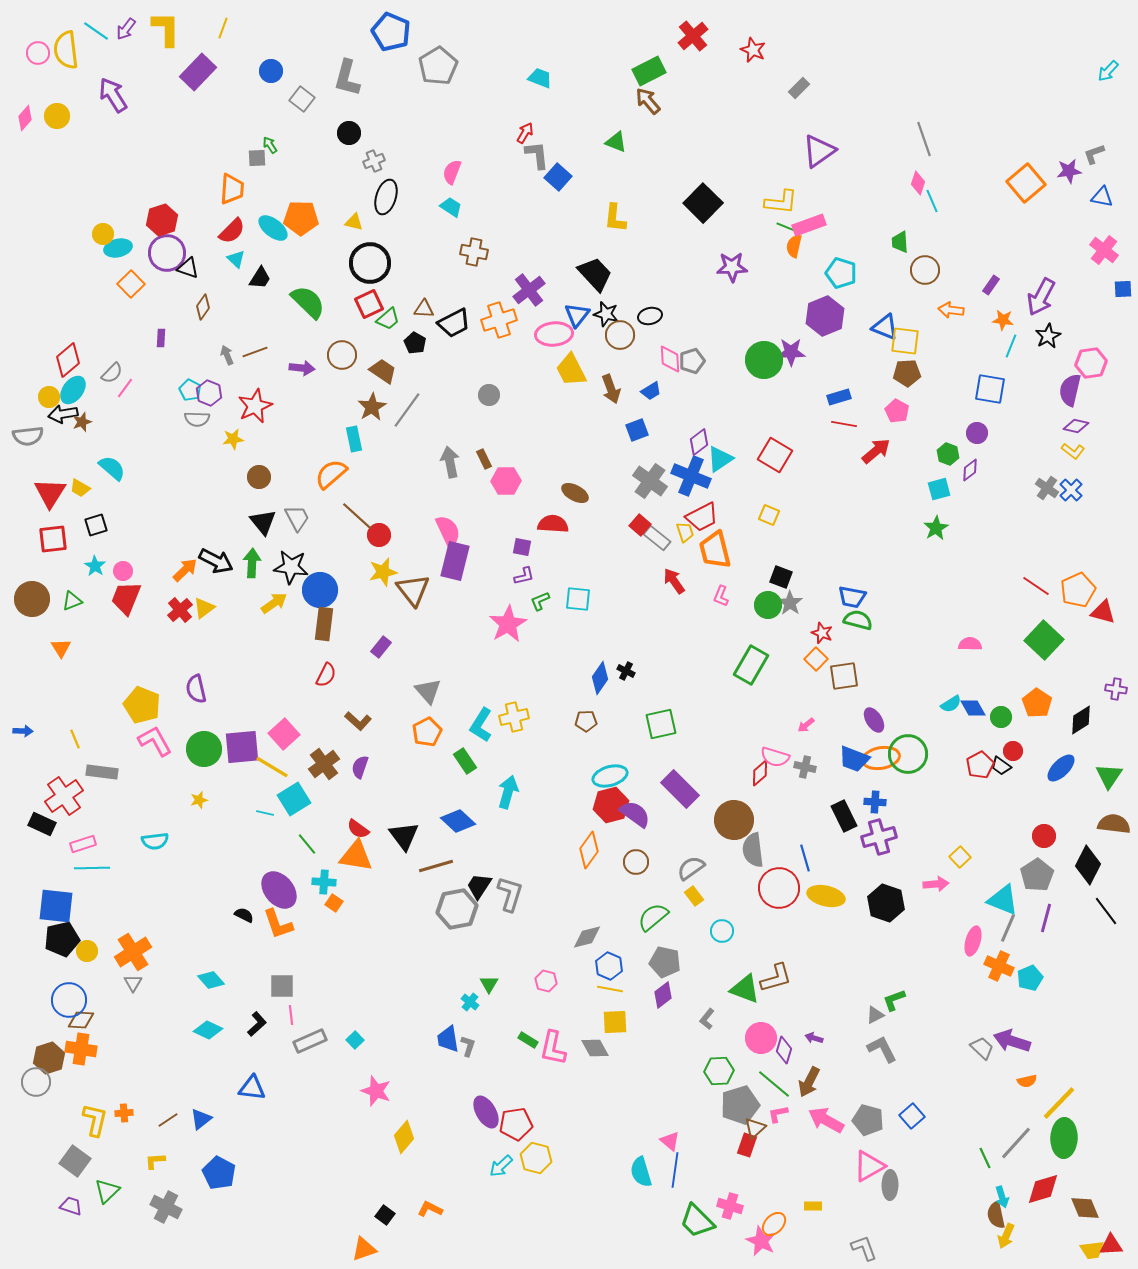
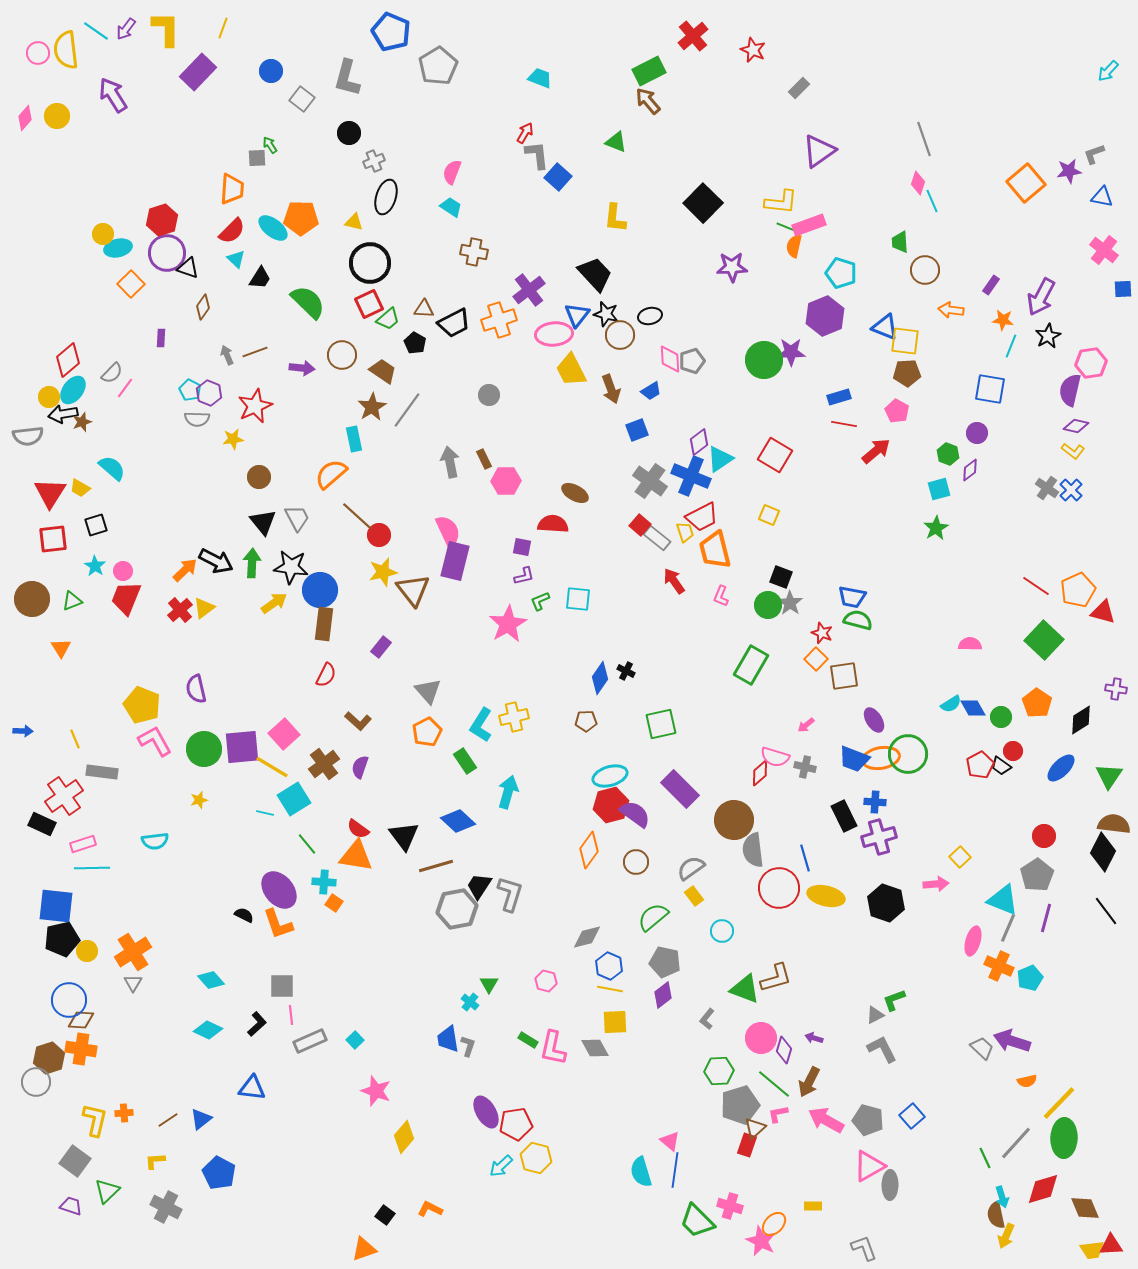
black diamond at (1088, 865): moved 15 px right, 13 px up
